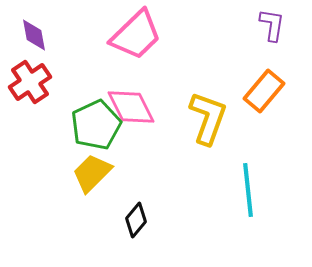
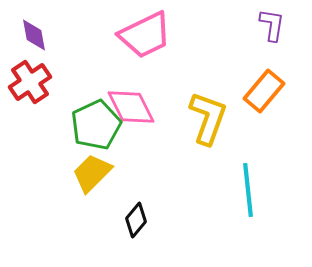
pink trapezoid: moved 9 px right; rotated 18 degrees clockwise
